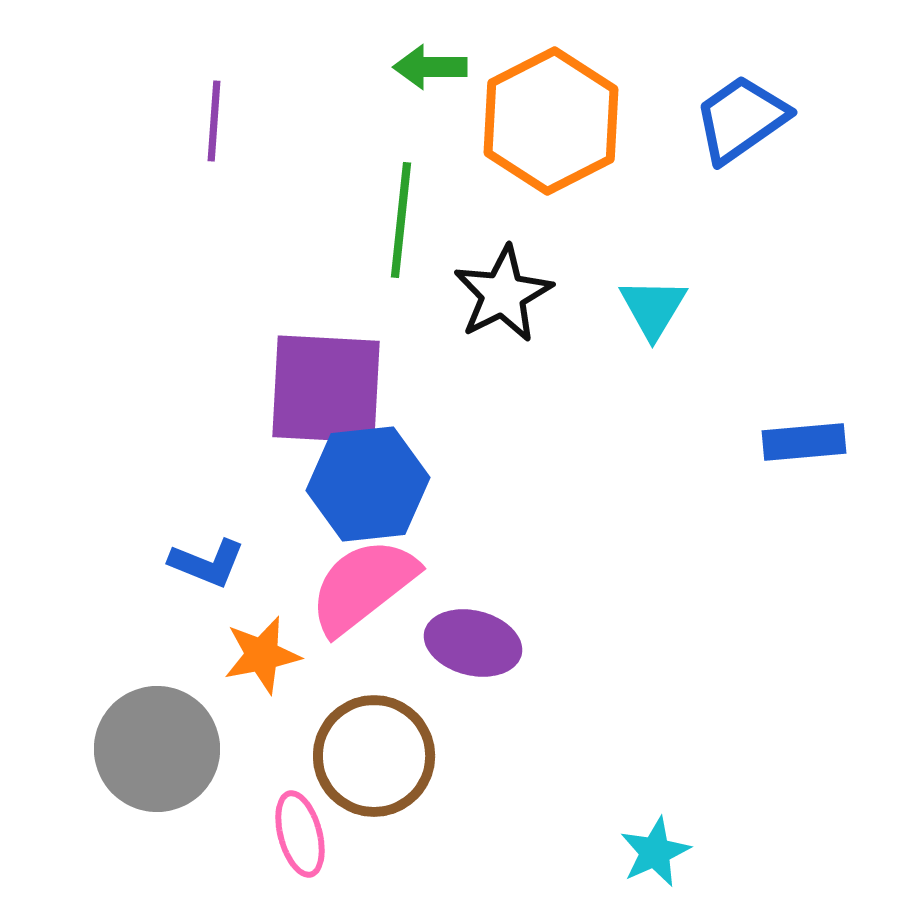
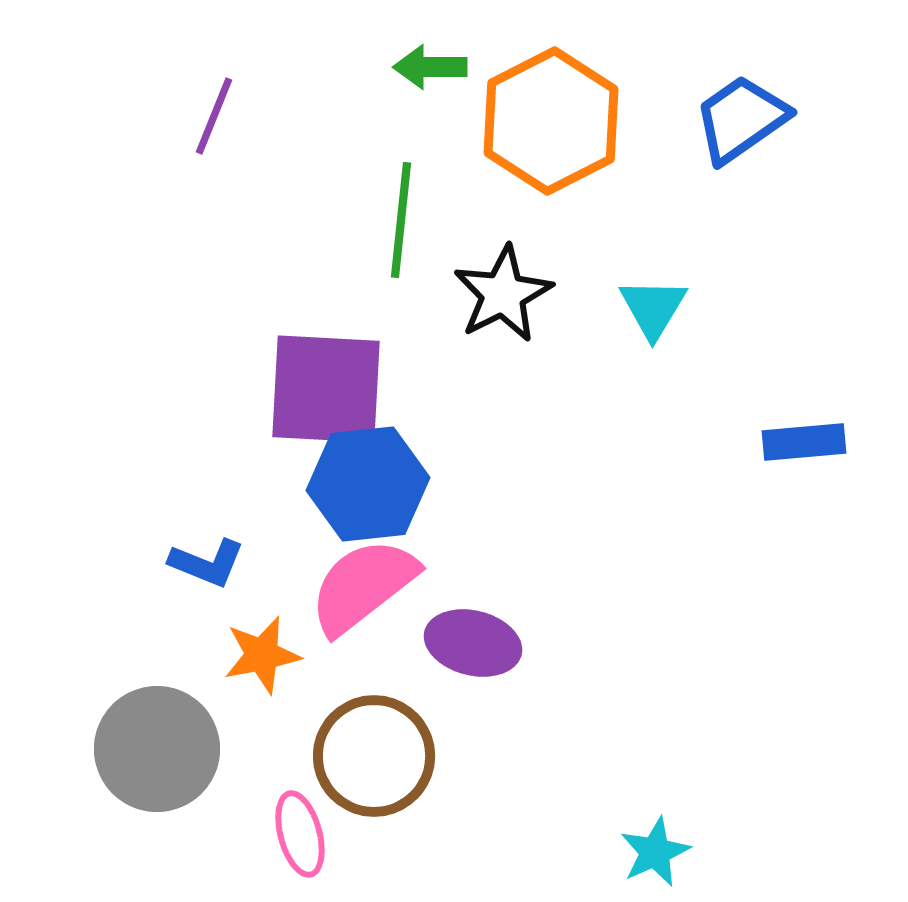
purple line: moved 5 px up; rotated 18 degrees clockwise
